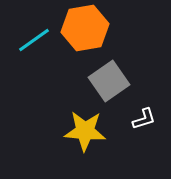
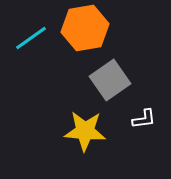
cyan line: moved 3 px left, 2 px up
gray square: moved 1 px right, 1 px up
white L-shape: rotated 10 degrees clockwise
